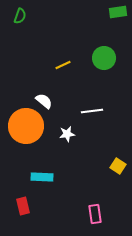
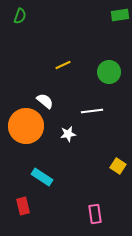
green rectangle: moved 2 px right, 3 px down
green circle: moved 5 px right, 14 px down
white semicircle: moved 1 px right
white star: moved 1 px right
cyan rectangle: rotated 30 degrees clockwise
